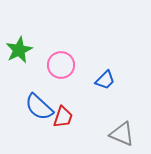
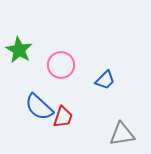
green star: rotated 16 degrees counterclockwise
gray triangle: rotated 32 degrees counterclockwise
